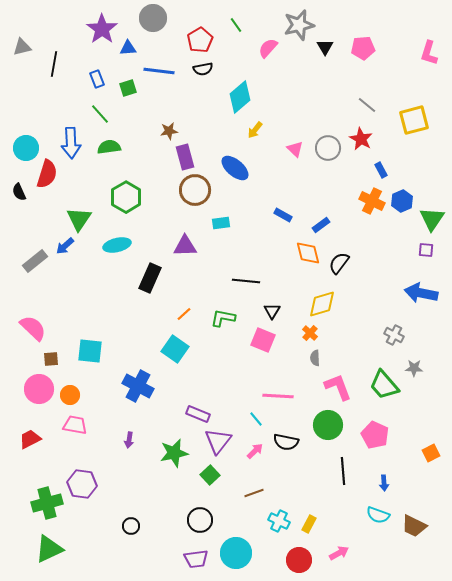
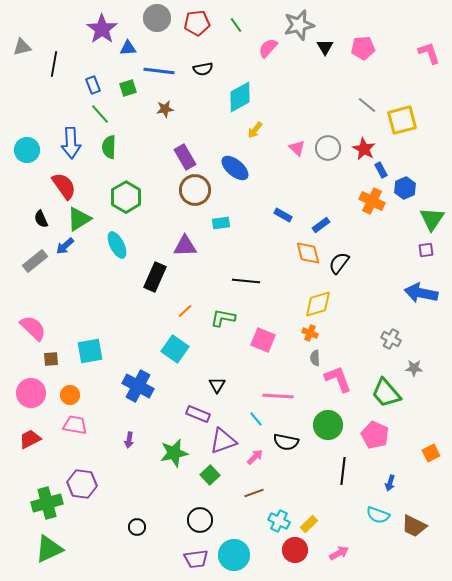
gray circle at (153, 18): moved 4 px right
red pentagon at (200, 40): moved 3 px left, 17 px up; rotated 25 degrees clockwise
pink L-shape at (429, 53): rotated 145 degrees clockwise
blue rectangle at (97, 79): moved 4 px left, 6 px down
cyan diamond at (240, 97): rotated 12 degrees clockwise
yellow square at (414, 120): moved 12 px left
brown star at (169, 131): moved 4 px left, 22 px up
red star at (361, 139): moved 3 px right, 10 px down
green semicircle at (109, 147): rotated 80 degrees counterclockwise
cyan circle at (26, 148): moved 1 px right, 2 px down
pink triangle at (295, 149): moved 2 px right, 1 px up
purple rectangle at (185, 157): rotated 15 degrees counterclockwise
red semicircle at (47, 174): moved 17 px right, 12 px down; rotated 52 degrees counterclockwise
black semicircle at (19, 192): moved 22 px right, 27 px down
blue hexagon at (402, 201): moved 3 px right, 13 px up
green triangle at (79, 219): rotated 24 degrees clockwise
cyan ellipse at (117, 245): rotated 76 degrees clockwise
purple square at (426, 250): rotated 14 degrees counterclockwise
black rectangle at (150, 278): moved 5 px right, 1 px up
yellow diamond at (322, 304): moved 4 px left
black triangle at (272, 311): moved 55 px left, 74 px down
orange line at (184, 314): moved 1 px right, 3 px up
orange cross at (310, 333): rotated 21 degrees counterclockwise
gray cross at (394, 335): moved 3 px left, 4 px down
cyan square at (90, 351): rotated 16 degrees counterclockwise
green trapezoid at (384, 385): moved 2 px right, 8 px down
pink L-shape at (338, 387): moved 8 px up
pink circle at (39, 389): moved 8 px left, 4 px down
purple triangle at (218, 441): moved 5 px right; rotated 32 degrees clockwise
pink arrow at (255, 451): moved 6 px down
black line at (343, 471): rotated 12 degrees clockwise
blue arrow at (384, 483): moved 6 px right; rotated 21 degrees clockwise
yellow rectangle at (309, 524): rotated 18 degrees clockwise
black circle at (131, 526): moved 6 px right, 1 px down
cyan circle at (236, 553): moved 2 px left, 2 px down
red circle at (299, 560): moved 4 px left, 10 px up
